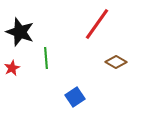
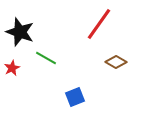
red line: moved 2 px right
green line: rotated 55 degrees counterclockwise
blue square: rotated 12 degrees clockwise
